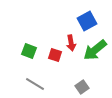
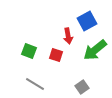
red arrow: moved 3 px left, 7 px up
red square: moved 1 px right
